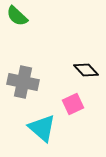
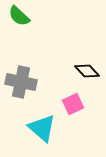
green semicircle: moved 2 px right
black diamond: moved 1 px right, 1 px down
gray cross: moved 2 px left
